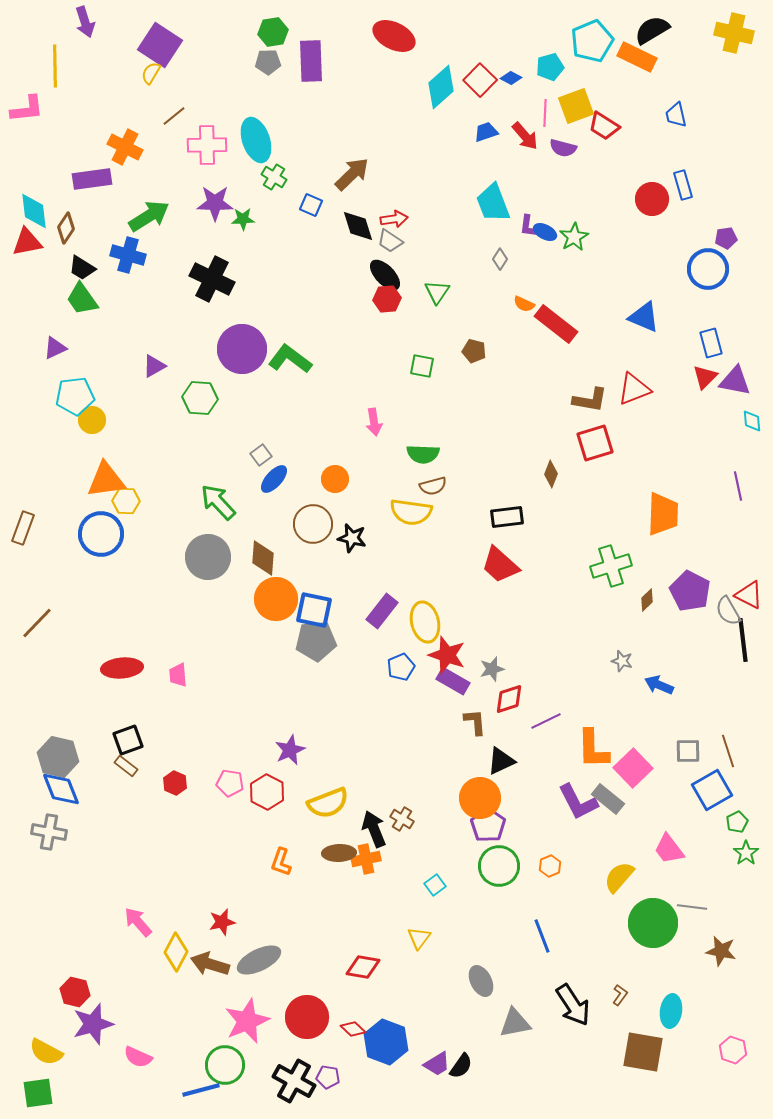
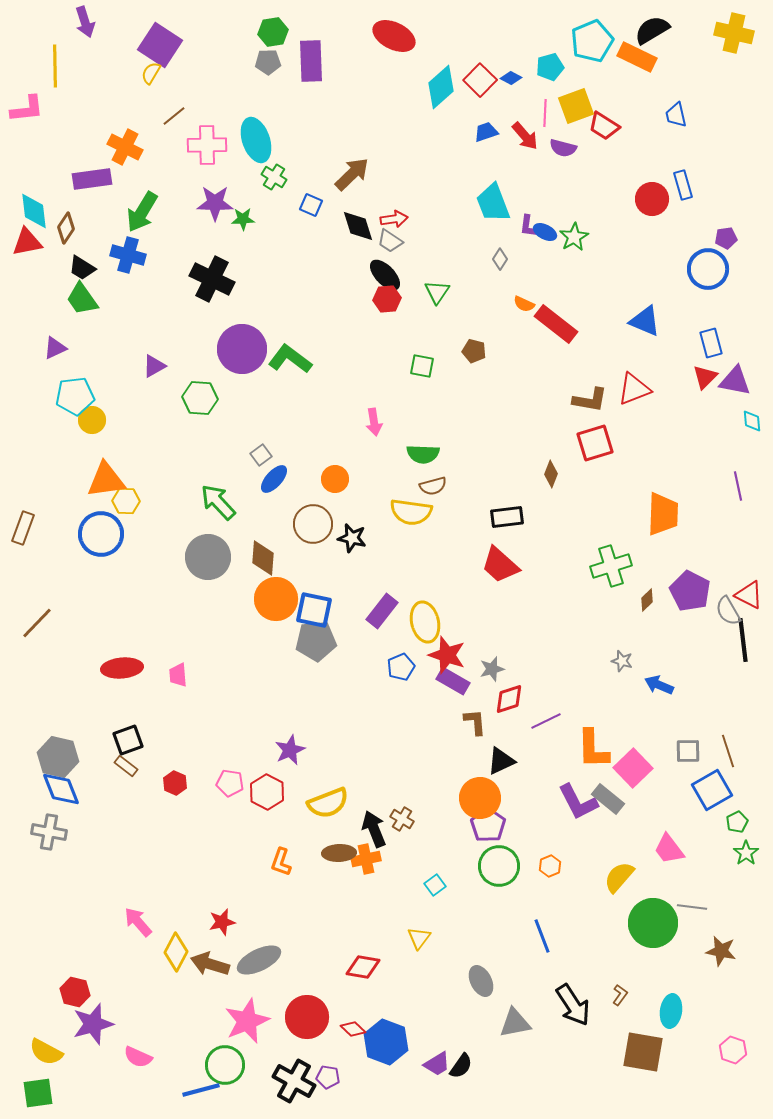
green arrow at (149, 216): moved 7 px left, 4 px up; rotated 153 degrees clockwise
blue triangle at (644, 317): moved 1 px right, 4 px down
